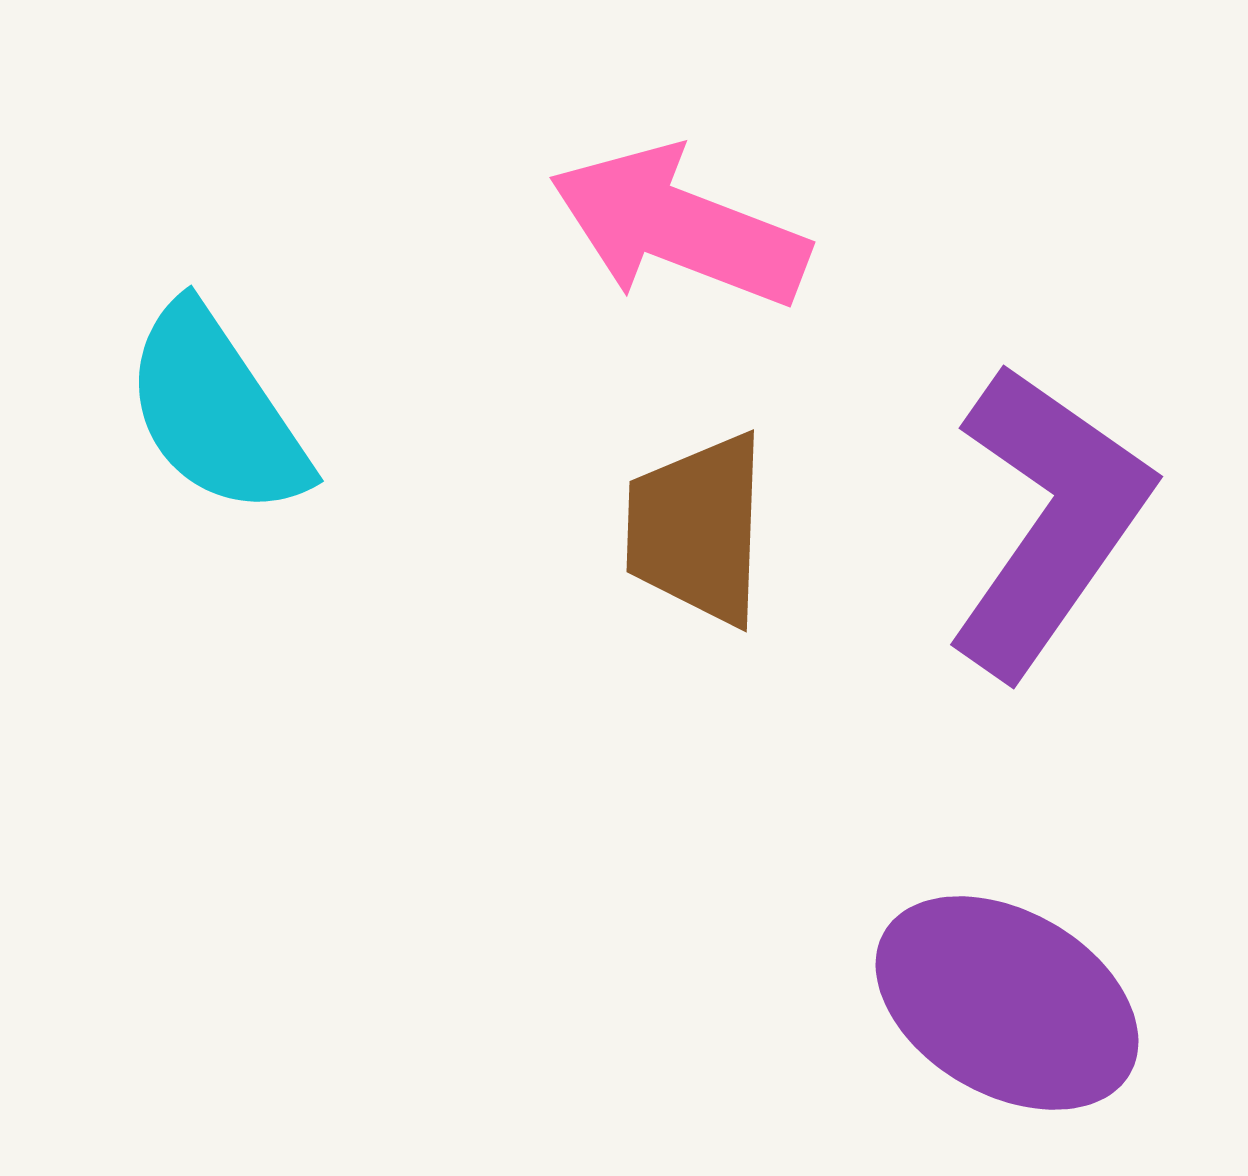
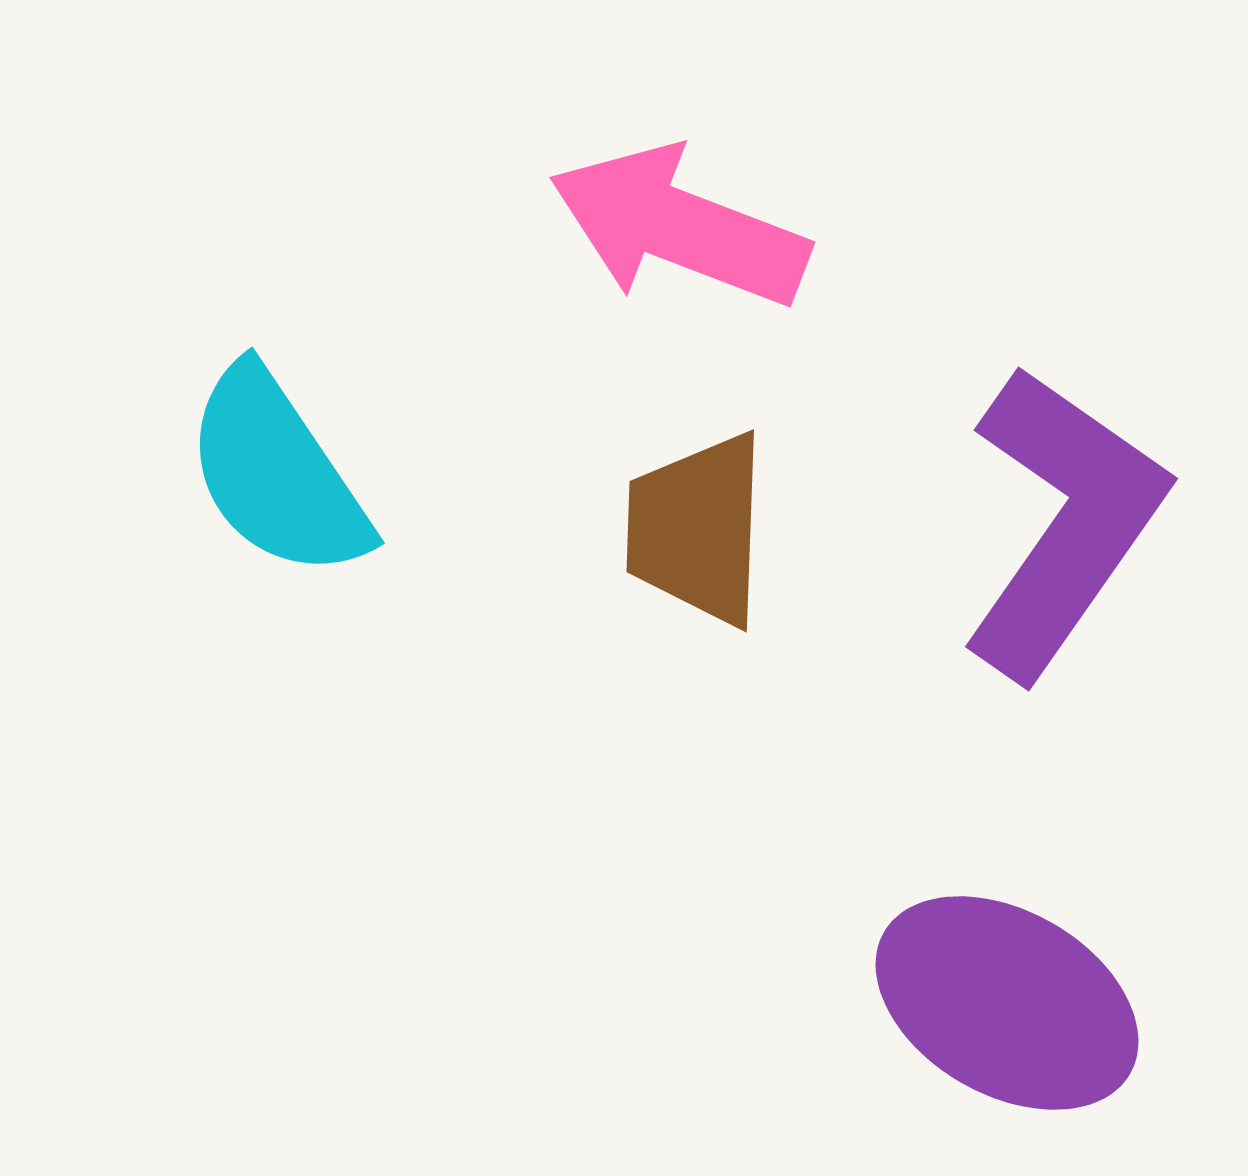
cyan semicircle: moved 61 px right, 62 px down
purple L-shape: moved 15 px right, 2 px down
